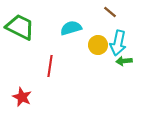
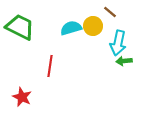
yellow circle: moved 5 px left, 19 px up
